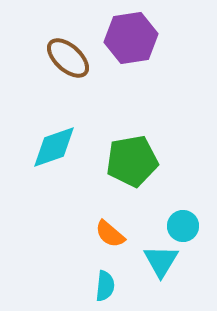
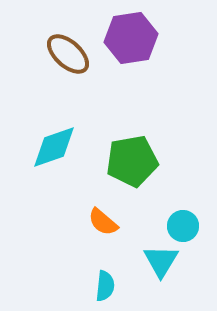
brown ellipse: moved 4 px up
orange semicircle: moved 7 px left, 12 px up
